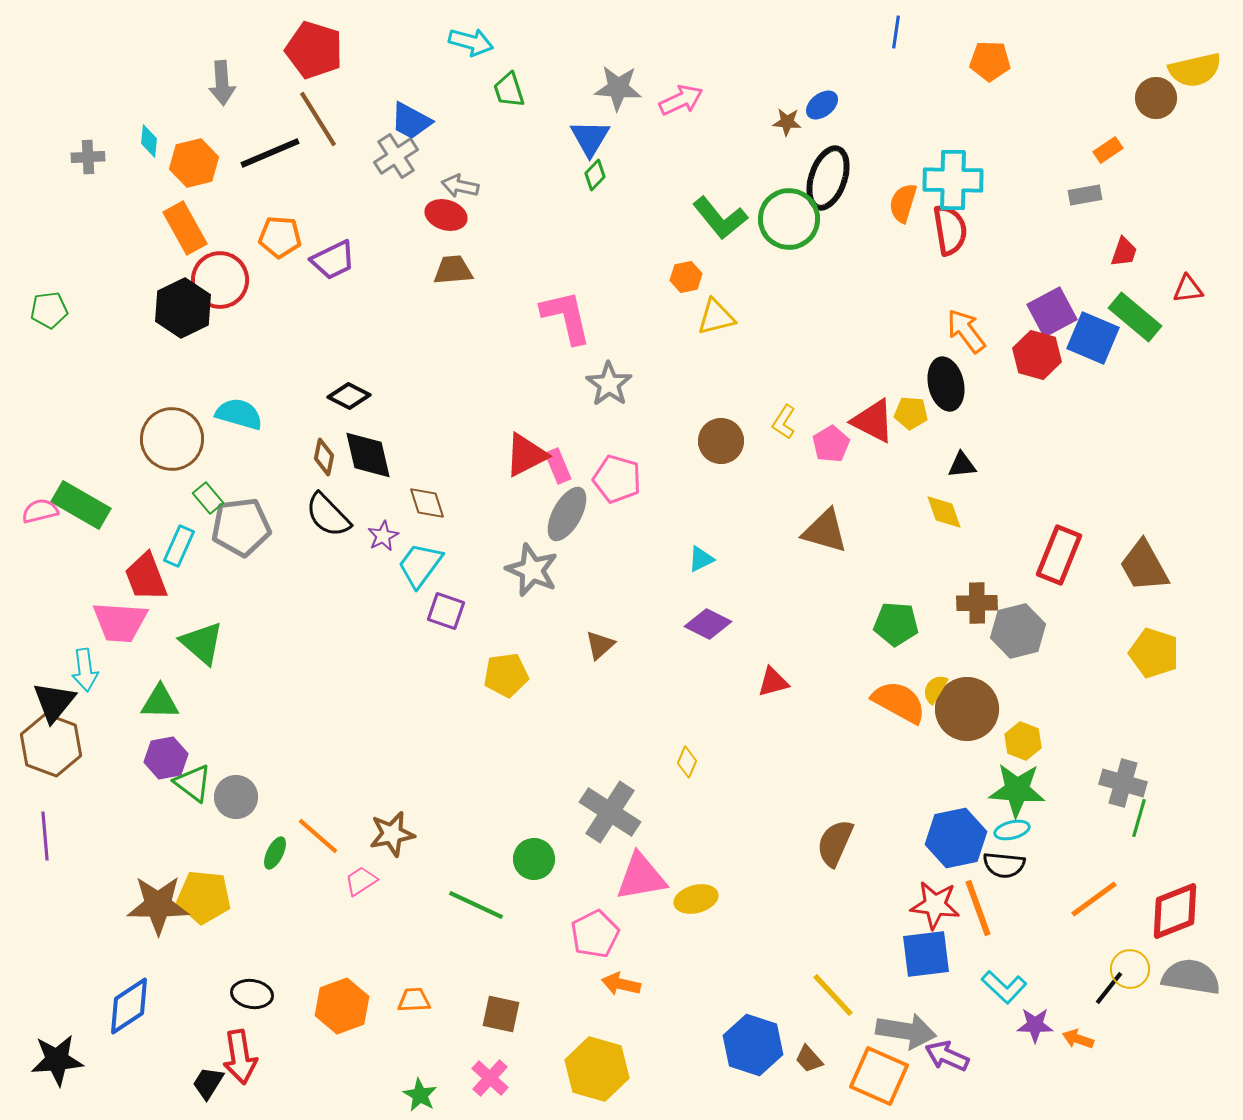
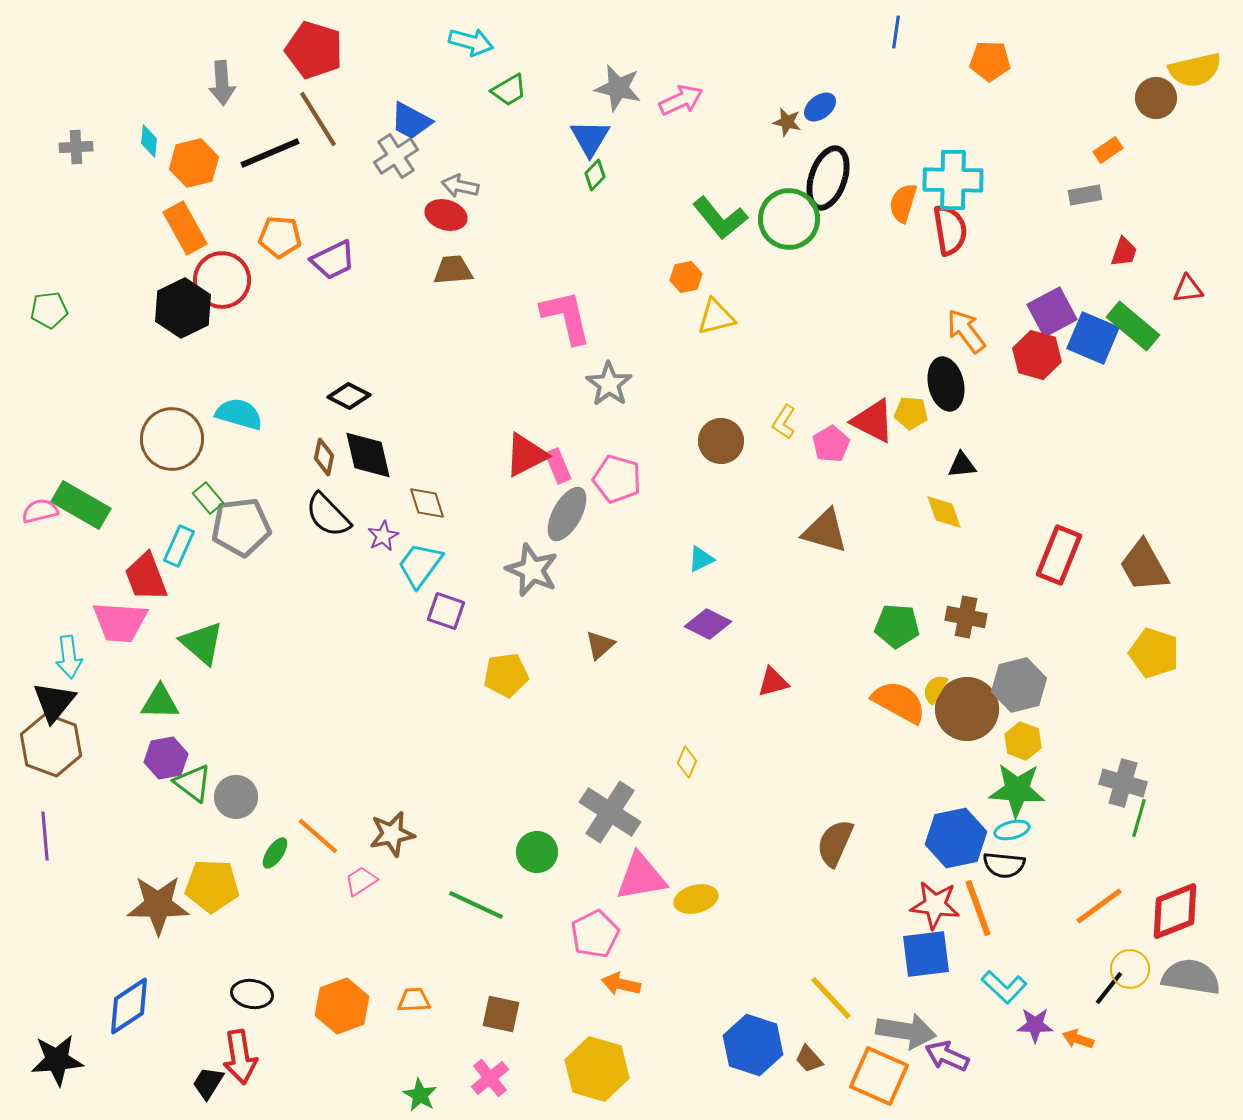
gray star at (618, 88): rotated 9 degrees clockwise
green trapezoid at (509, 90): rotated 102 degrees counterclockwise
blue ellipse at (822, 105): moved 2 px left, 2 px down
brown star at (787, 122): rotated 8 degrees clockwise
gray cross at (88, 157): moved 12 px left, 10 px up
red circle at (220, 280): moved 2 px right
green rectangle at (1135, 317): moved 2 px left, 9 px down
brown cross at (977, 603): moved 11 px left, 14 px down; rotated 12 degrees clockwise
green pentagon at (896, 624): moved 1 px right, 2 px down
gray hexagon at (1018, 631): moved 1 px right, 54 px down
cyan arrow at (85, 670): moved 16 px left, 13 px up
green ellipse at (275, 853): rotated 8 degrees clockwise
green circle at (534, 859): moved 3 px right, 7 px up
yellow pentagon at (204, 897): moved 8 px right, 11 px up; rotated 4 degrees counterclockwise
orange line at (1094, 899): moved 5 px right, 7 px down
yellow line at (833, 995): moved 2 px left, 3 px down
pink cross at (490, 1078): rotated 9 degrees clockwise
